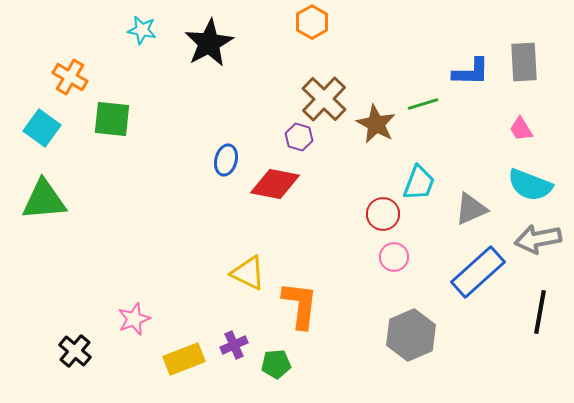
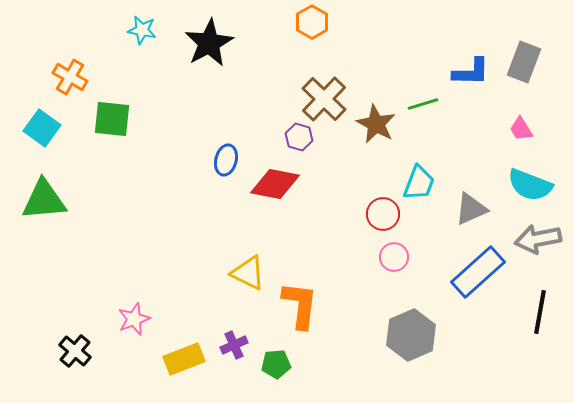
gray rectangle: rotated 24 degrees clockwise
